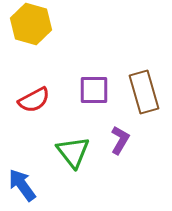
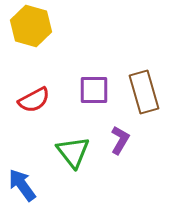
yellow hexagon: moved 2 px down
